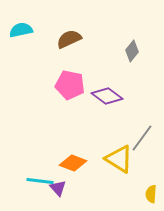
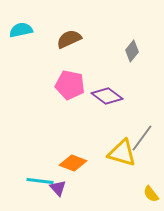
yellow triangle: moved 3 px right, 6 px up; rotated 16 degrees counterclockwise
yellow semicircle: rotated 42 degrees counterclockwise
